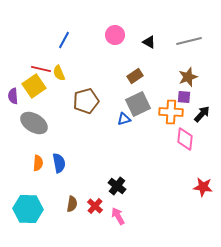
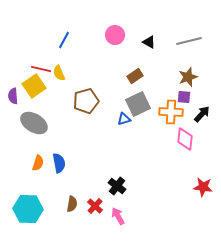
orange semicircle: rotated 14 degrees clockwise
